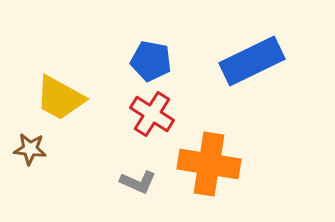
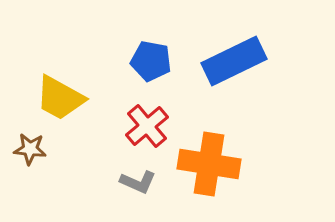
blue rectangle: moved 18 px left
red cross: moved 5 px left, 12 px down; rotated 18 degrees clockwise
